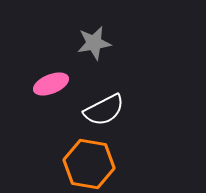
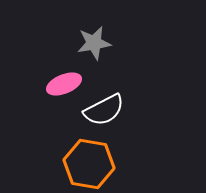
pink ellipse: moved 13 px right
